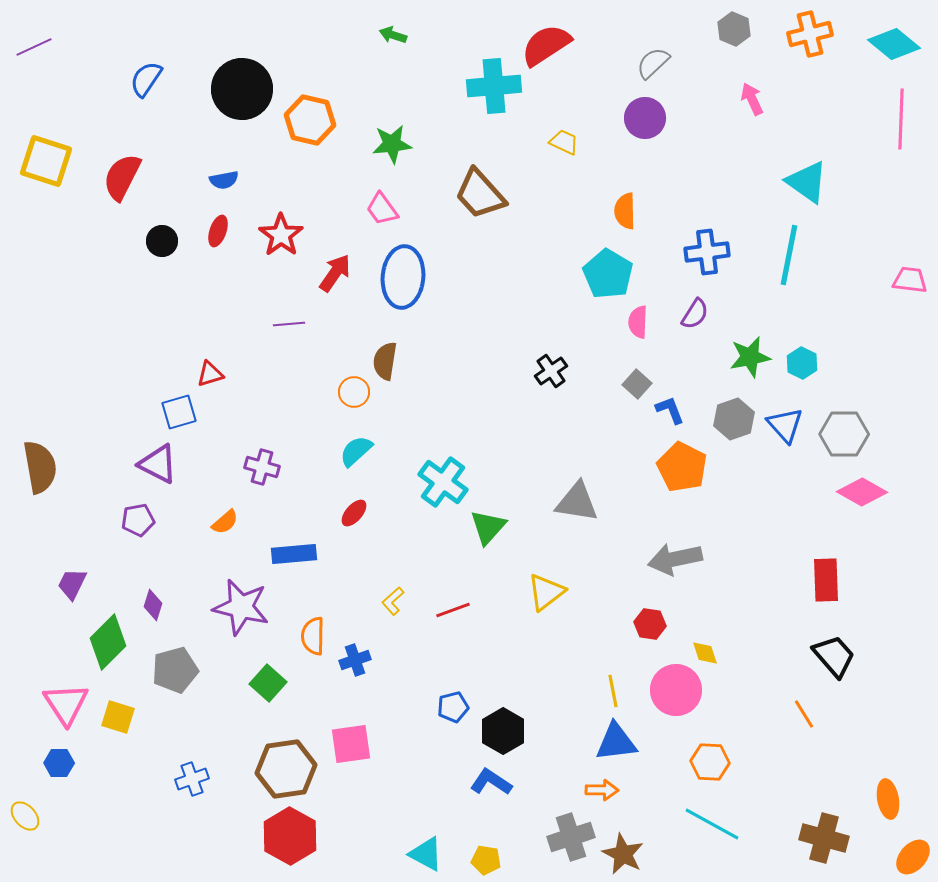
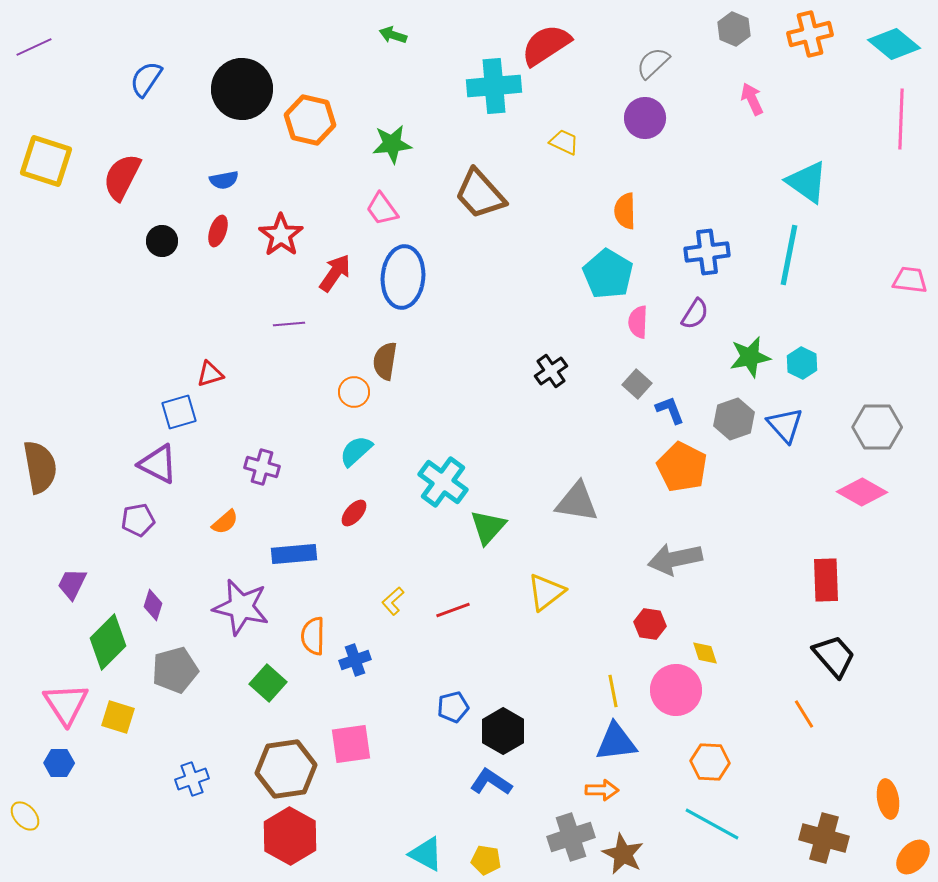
gray hexagon at (844, 434): moved 33 px right, 7 px up
